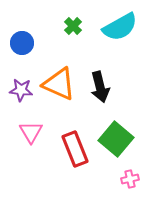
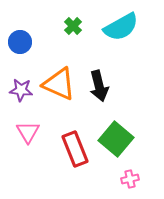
cyan semicircle: moved 1 px right
blue circle: moved 2 px left, 1 px up
black arrow: moved 1 px left, 1 px up
pink triangle: moved 3 px left
